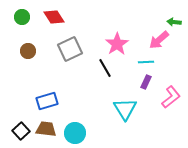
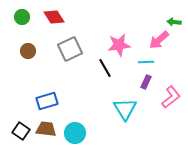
pink star: moved 2 px right, 1 px down; rotated 25 degrees clockwise
black square: rotated 12 degrees counterclockwise
